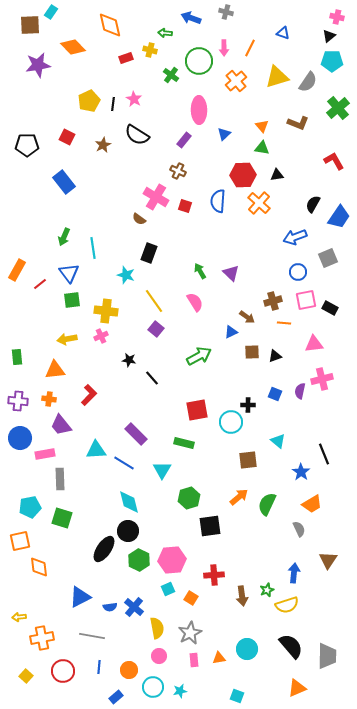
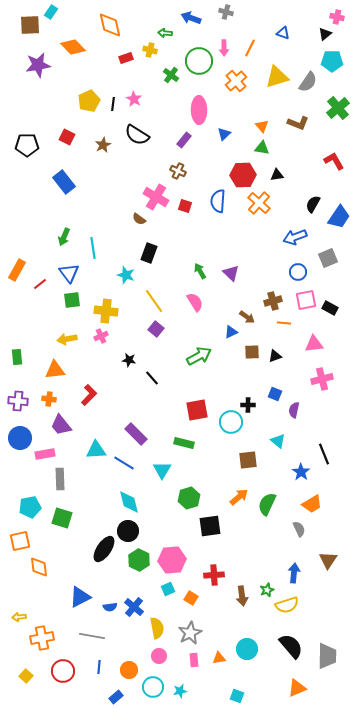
black triangle at (329, 36): moved 4 px left, 2 px up
purple semicircle at (300, 391): moved 6 px left, 19 px down
